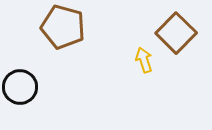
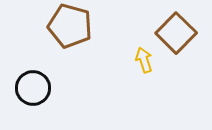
brown pentagon: moved 7 px right, 1 px up
black circle: moved 13 px right, 1 px down
